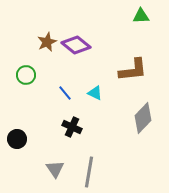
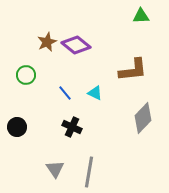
black circle: moved 12 px up
